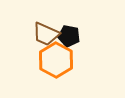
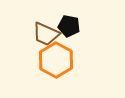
black pentagon: moved 10 px up
